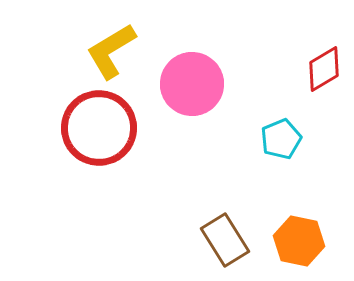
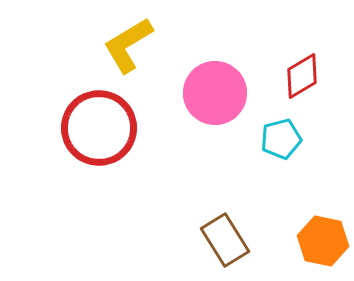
yellow L-shape: moved 17 px right, 6 px up
red diamond: moved 22 px left, 7 px down
pink circle: moved 23 px right, 9 px down
cyan pentagon: rotated 9 degrees clockwise
orange hexagon: moved 24 px right
